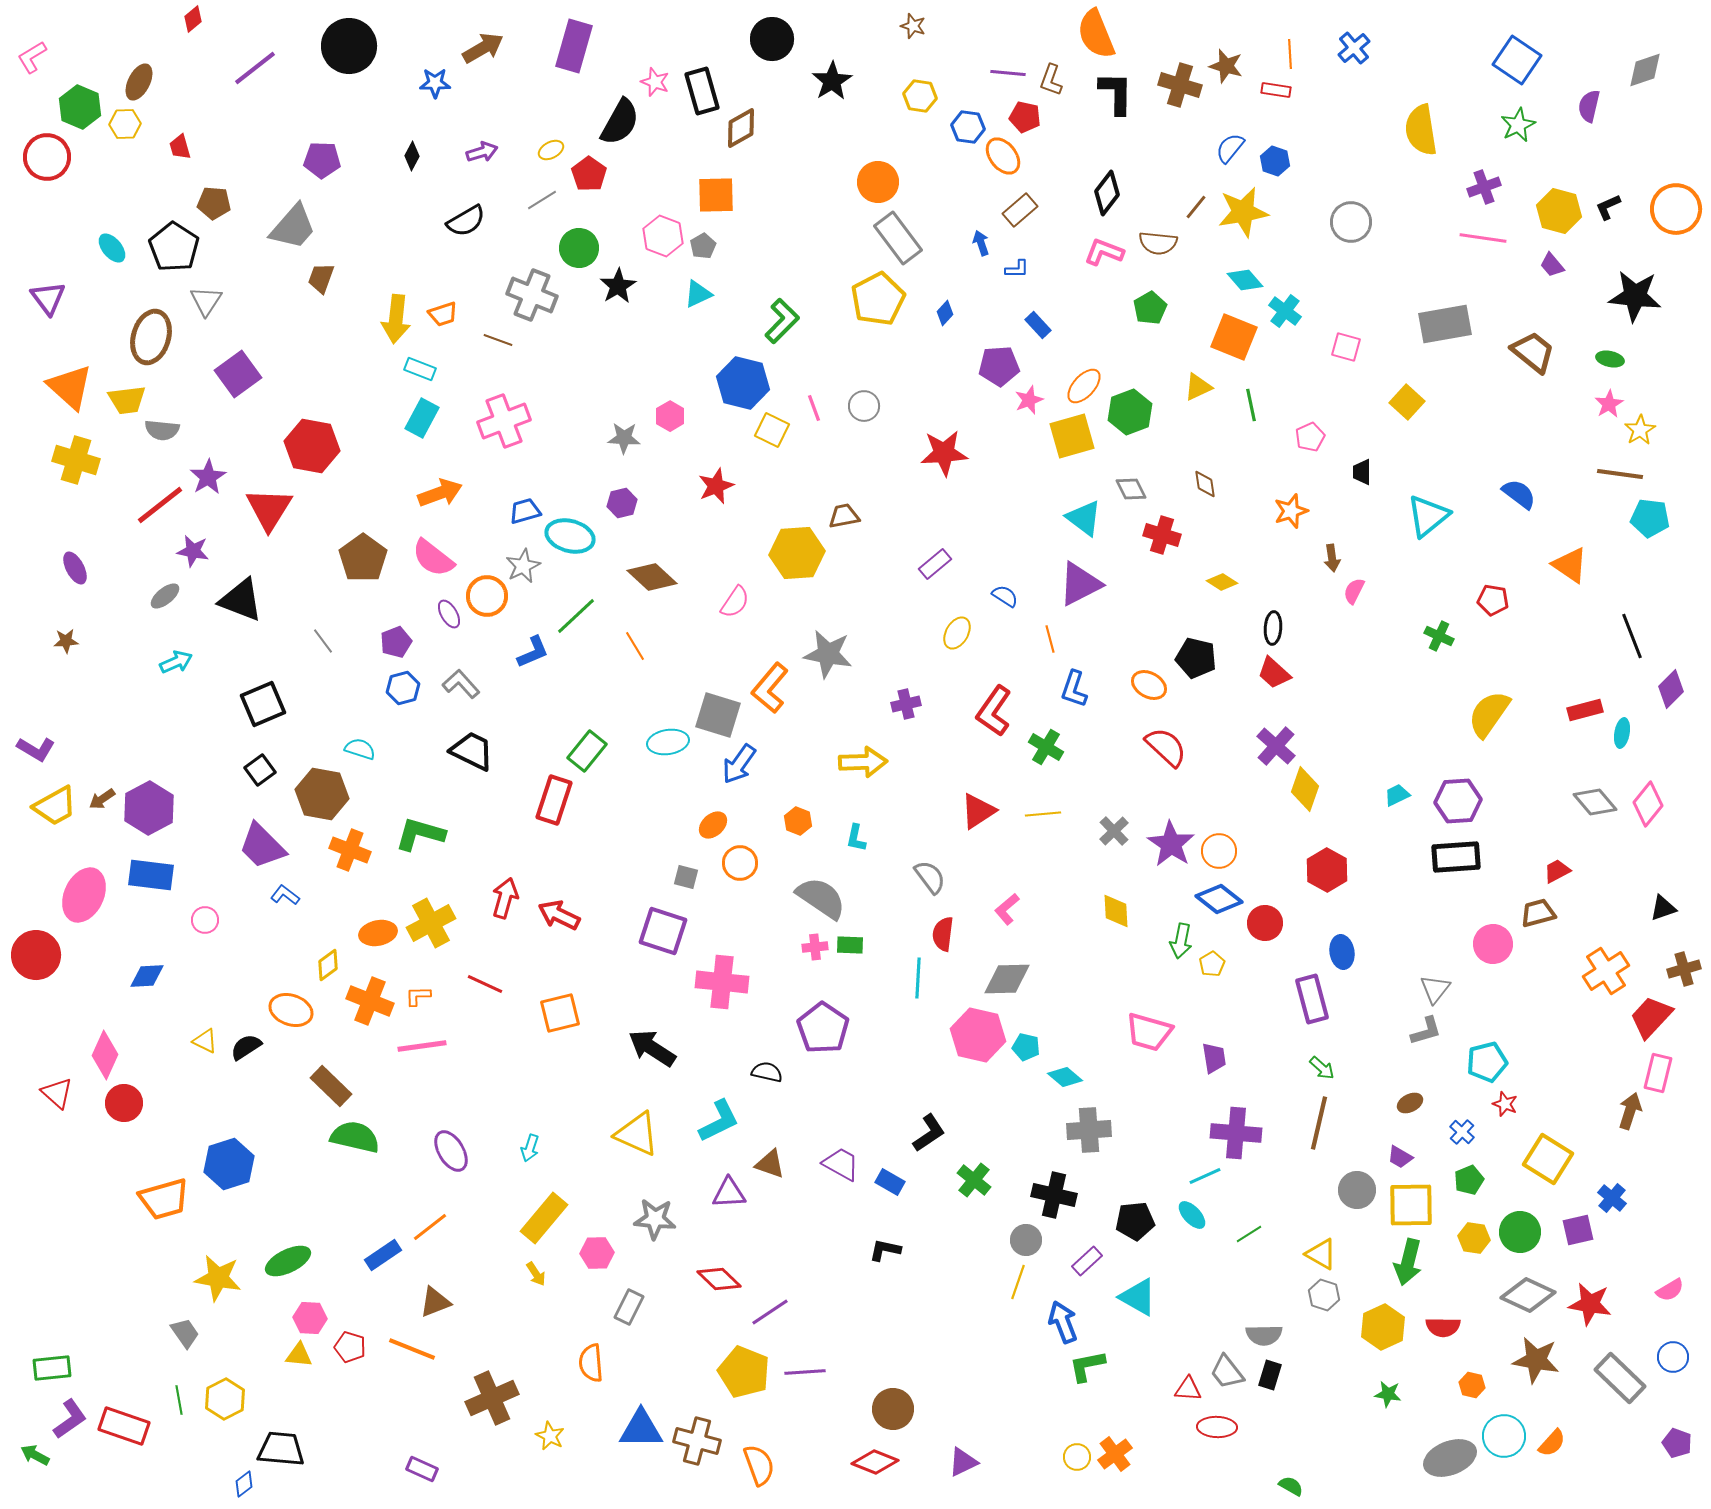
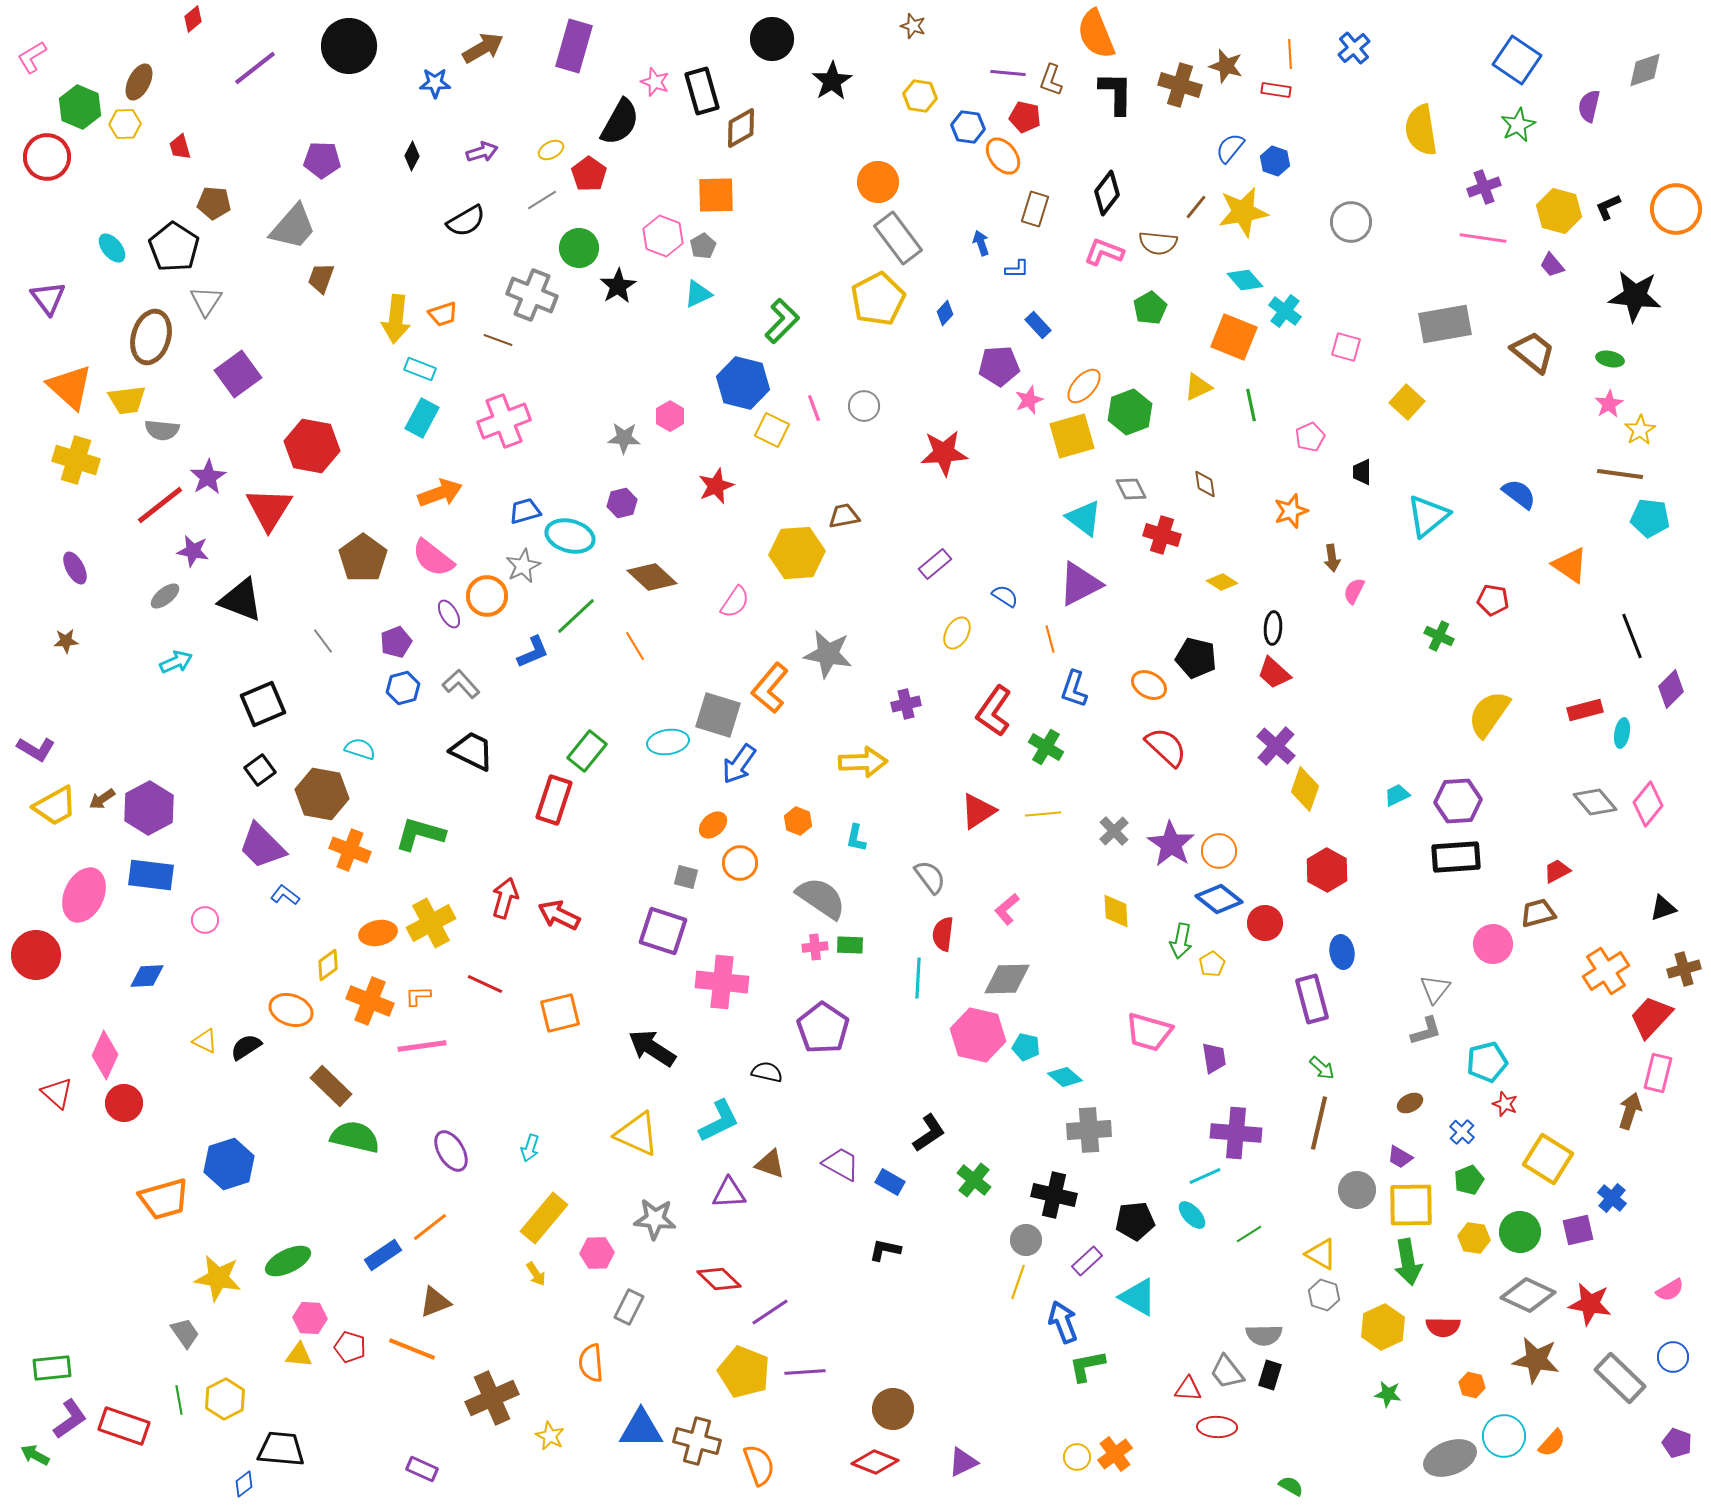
brown rectangle at (1020, 210): moved 15 px right, 1 px up; rotated 32 degrees counterclockwise
green arrow at (1408, 1262): rotated 24 degrees counterclockwise
